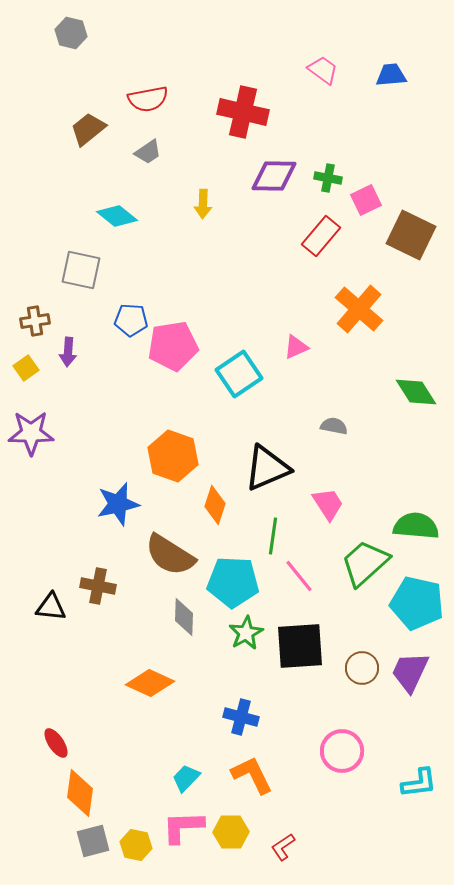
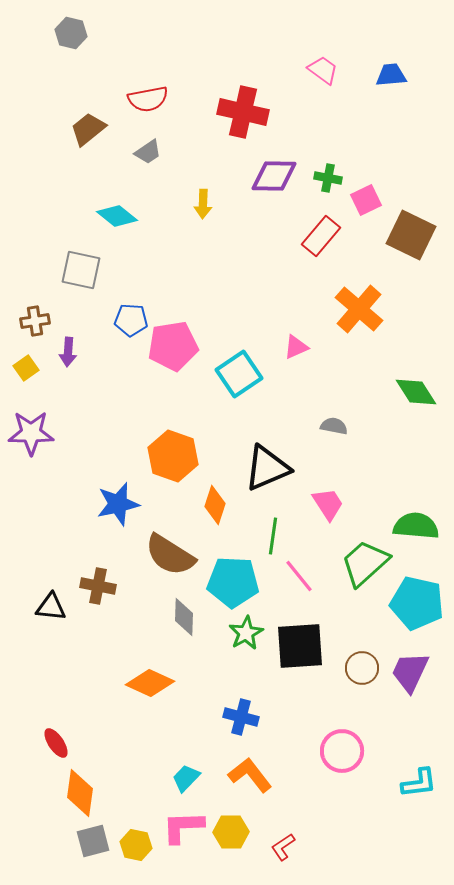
orange L-shape at (252, 775): moved 2 px left; rotated 12 degrees counterclockwise
